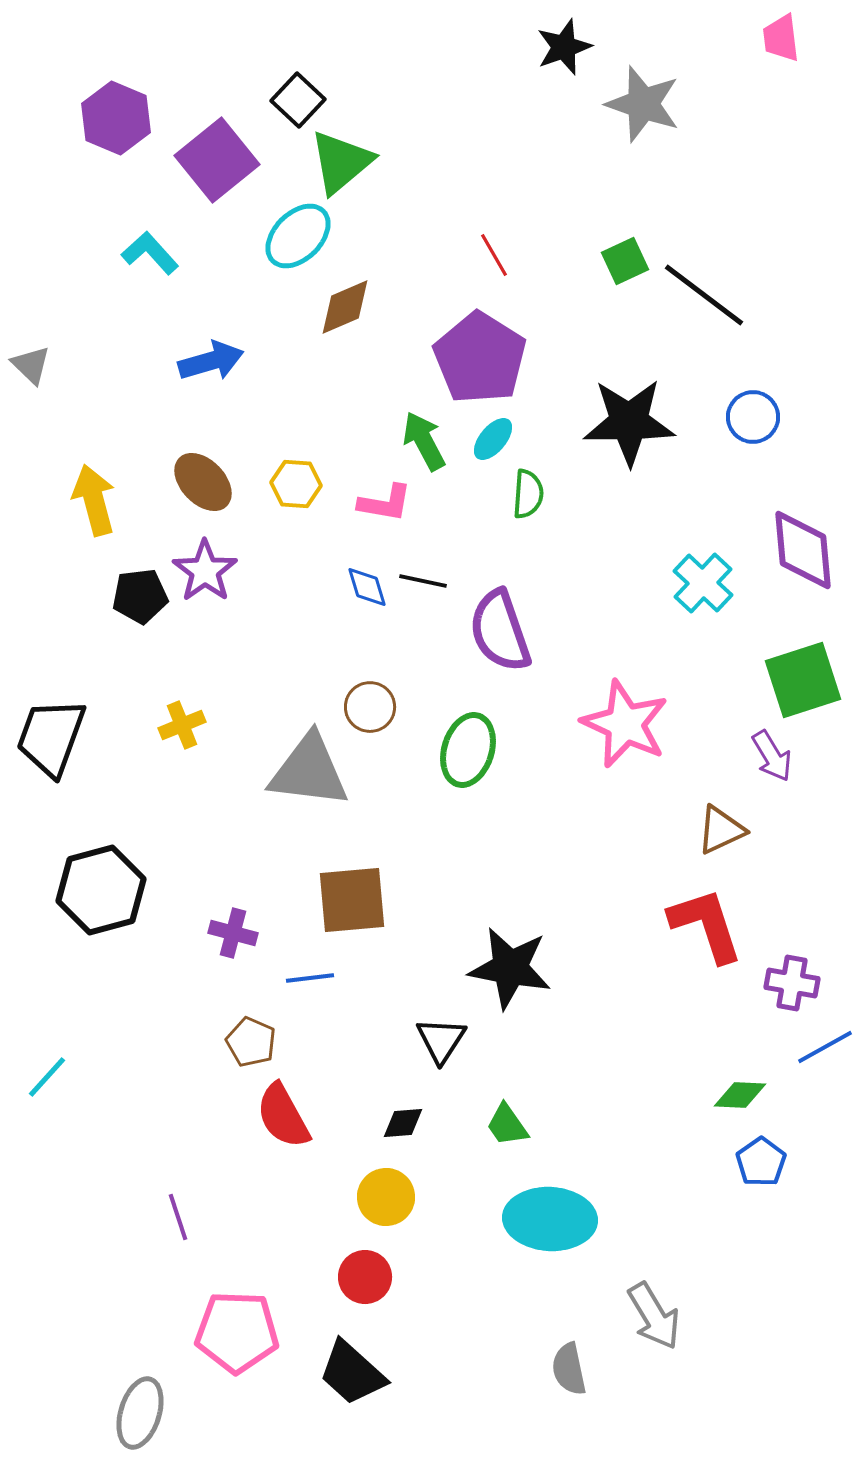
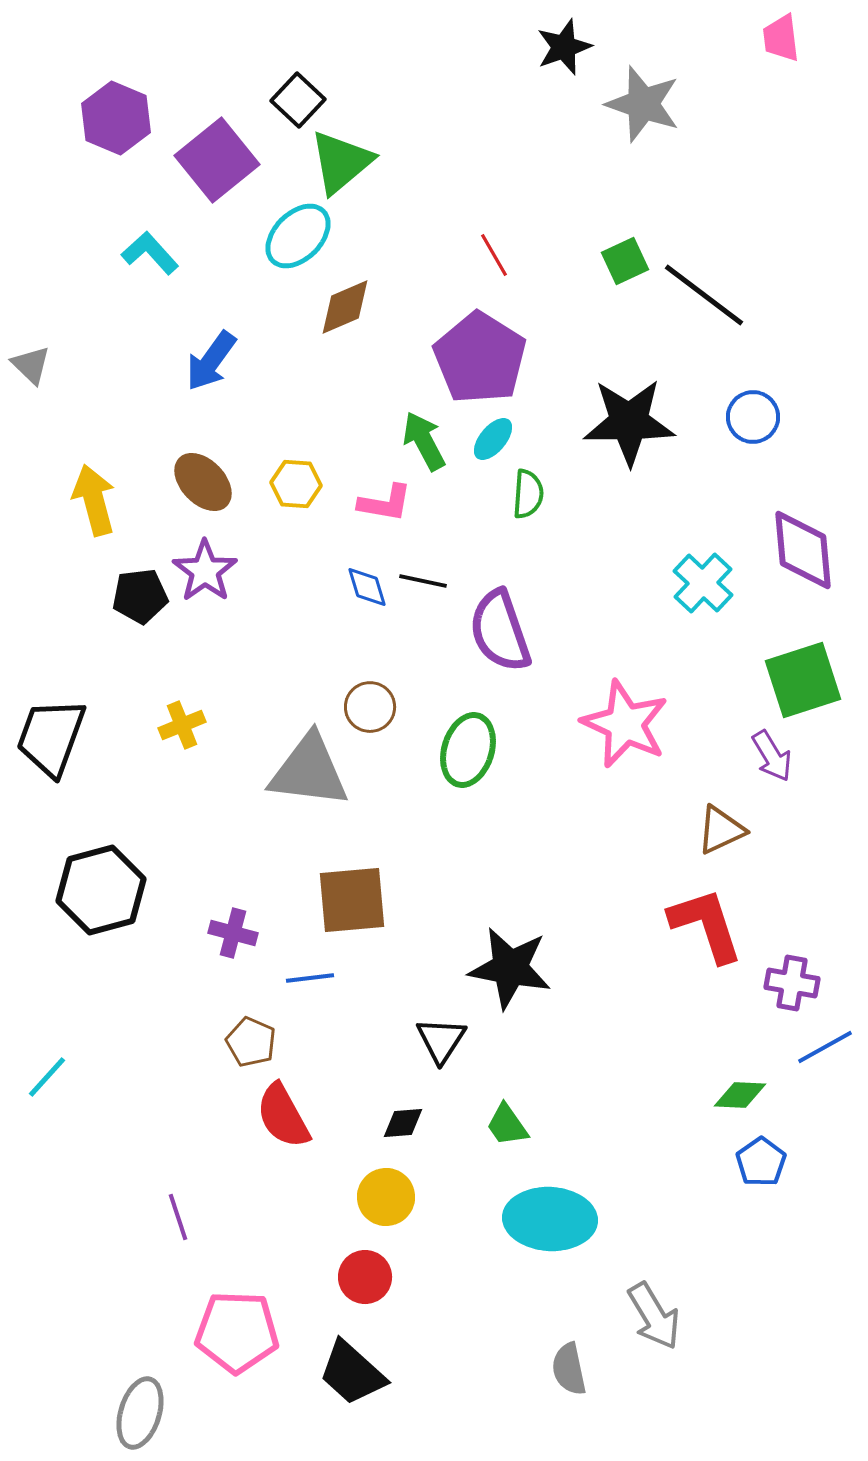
blue arrow at (211, 361): rotated 142 degrees clockwise
